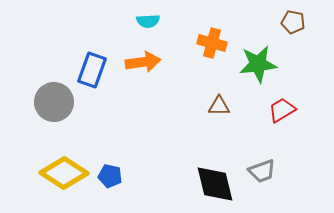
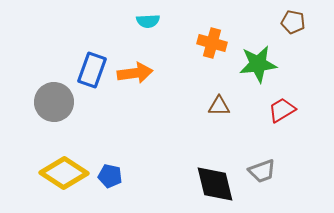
orange arrow: moved 8 px left, 11 px down
